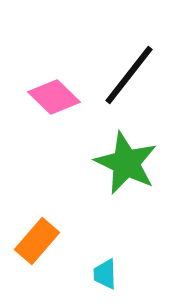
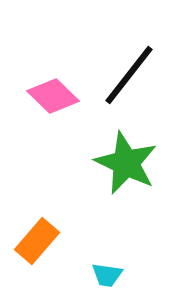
pink diamond: moved 1 px left, 1 px up
cyan trapezoid: moved 2 px right, 1 px down; rotated 80 degrees counterclockwise
